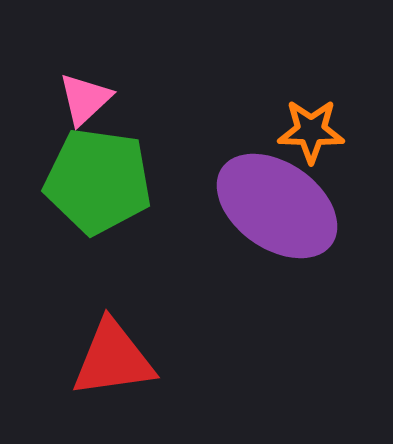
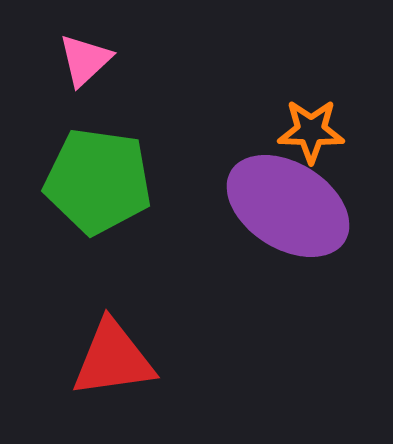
pink triangle: moved 39 px up
purple ellipse: moved 11 px right; rotated 3 degrees counterclockwise
